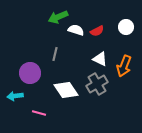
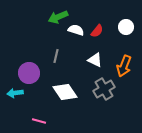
red semicircle: rotated 24 degrees counterclockwise
gray line: moved 1 px right, 2 px down
white triangle: moved 5 px left, 1 px down
purple circle: moved 1 px left
gray cross: moved 7 px right, 5 px down
white diamond: moved 1 px left, 2 px down
cyan arrow: moved 3 px up
pink line: moved 8 px down
